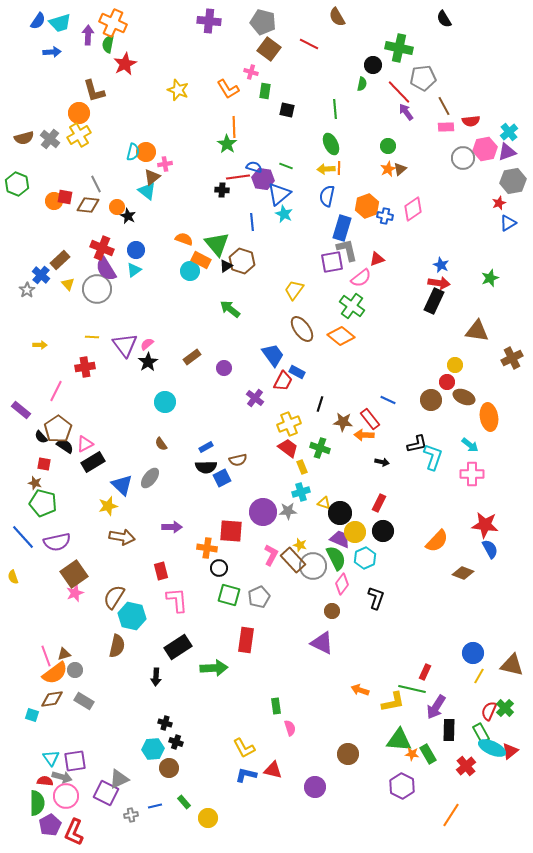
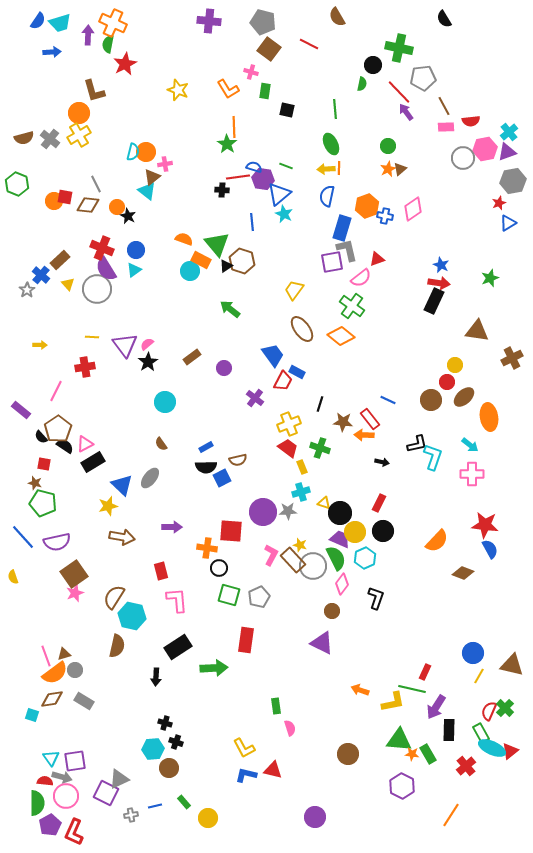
brown ellipse at (464, 397): rotated 65 degrees counterclockwise
purple circle at (315, 787): moved 30 px down
